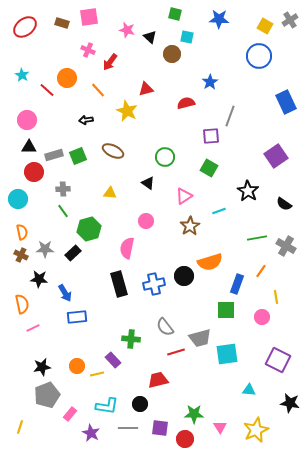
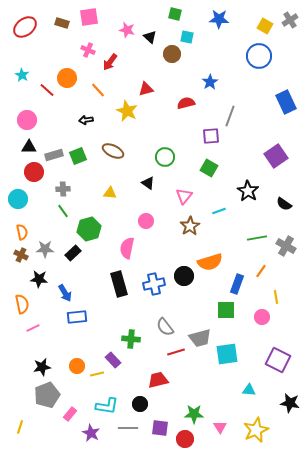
pink triangle at (184, 196): rotated 18 degrees counterclockwise
